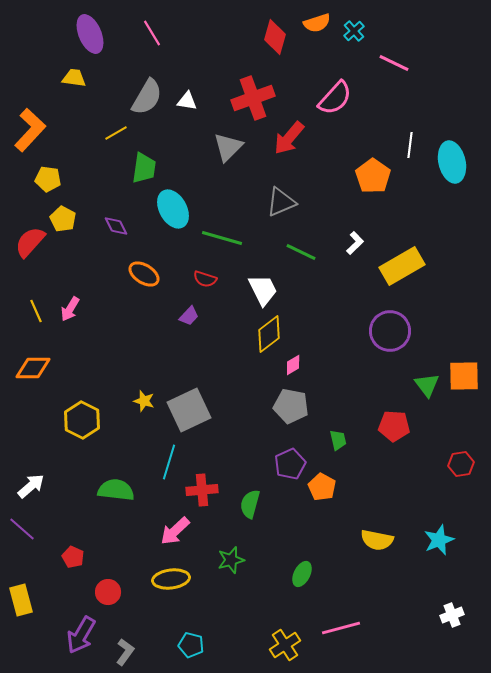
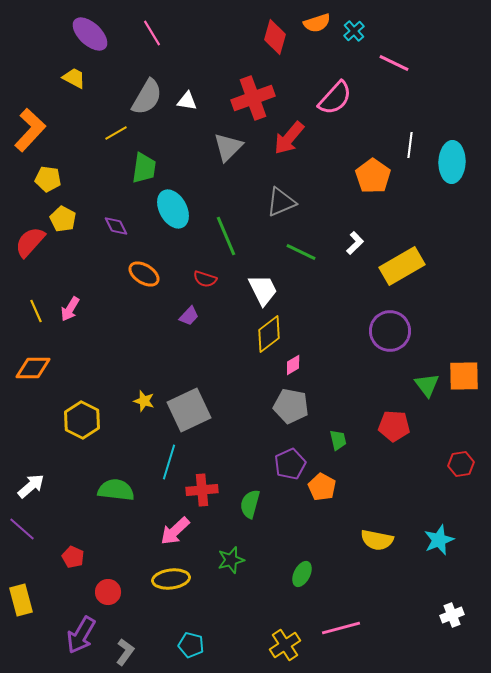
purple ellipse at (90, 34): rotated 24 degrees counterclockwise
yellow trapezoid at (74, 78): rotated 20 degrees clockwise
cyan ellipse at (452, 162): rotated 15 degrees clockwise
green line at (222, 238): moved 4 px right, 2 px up; rotated 51 degrees clockwise
